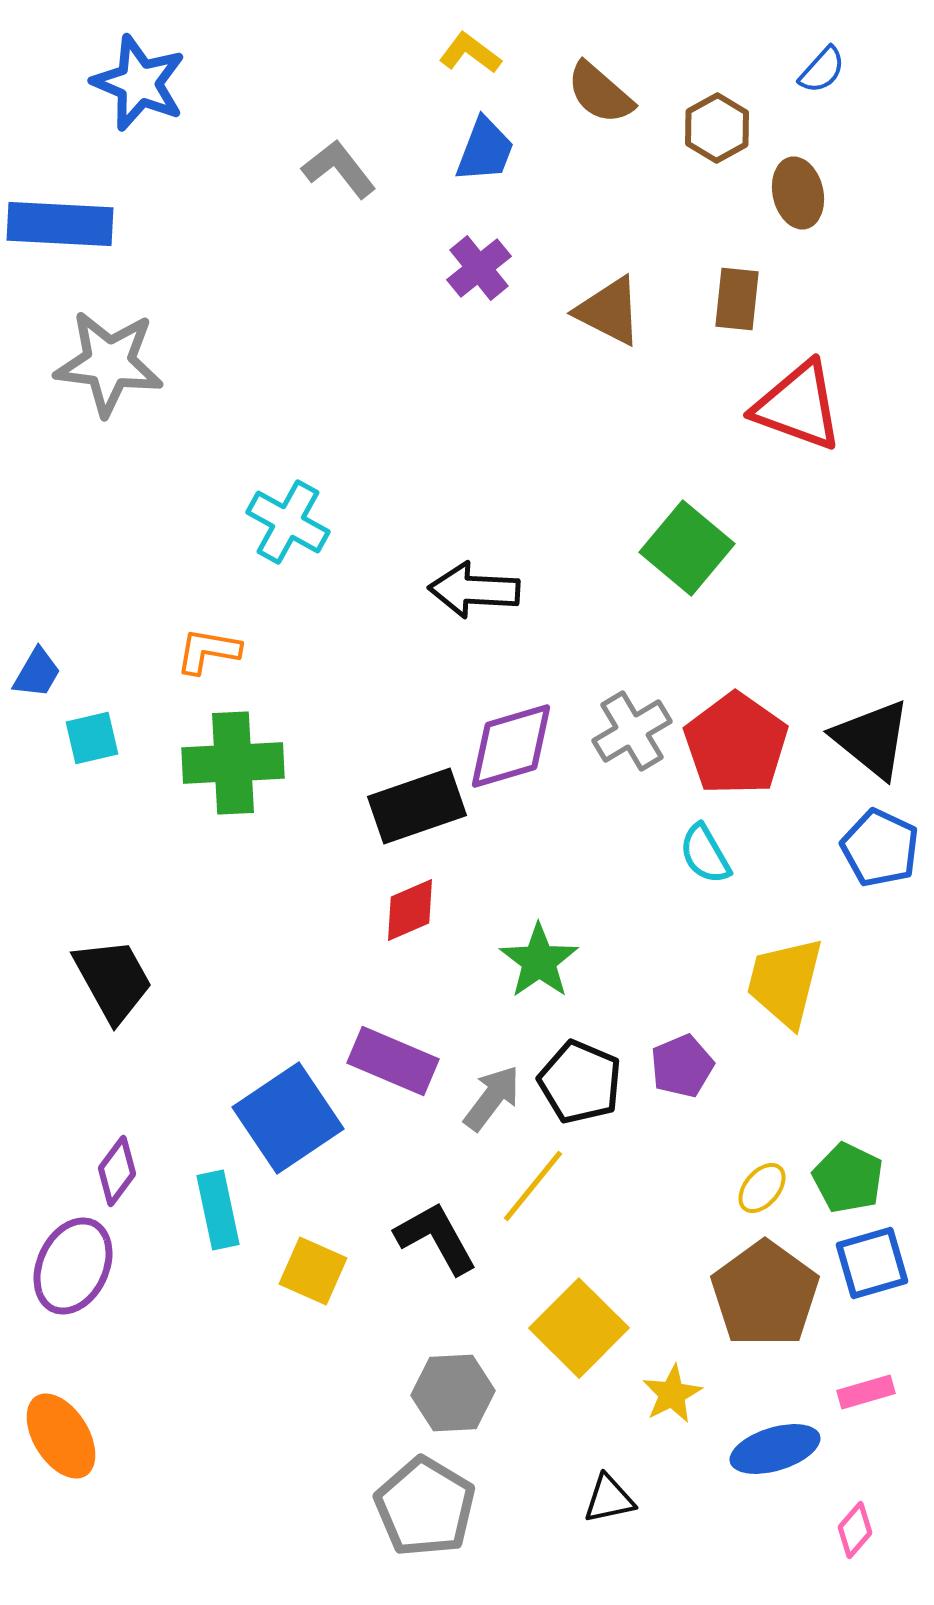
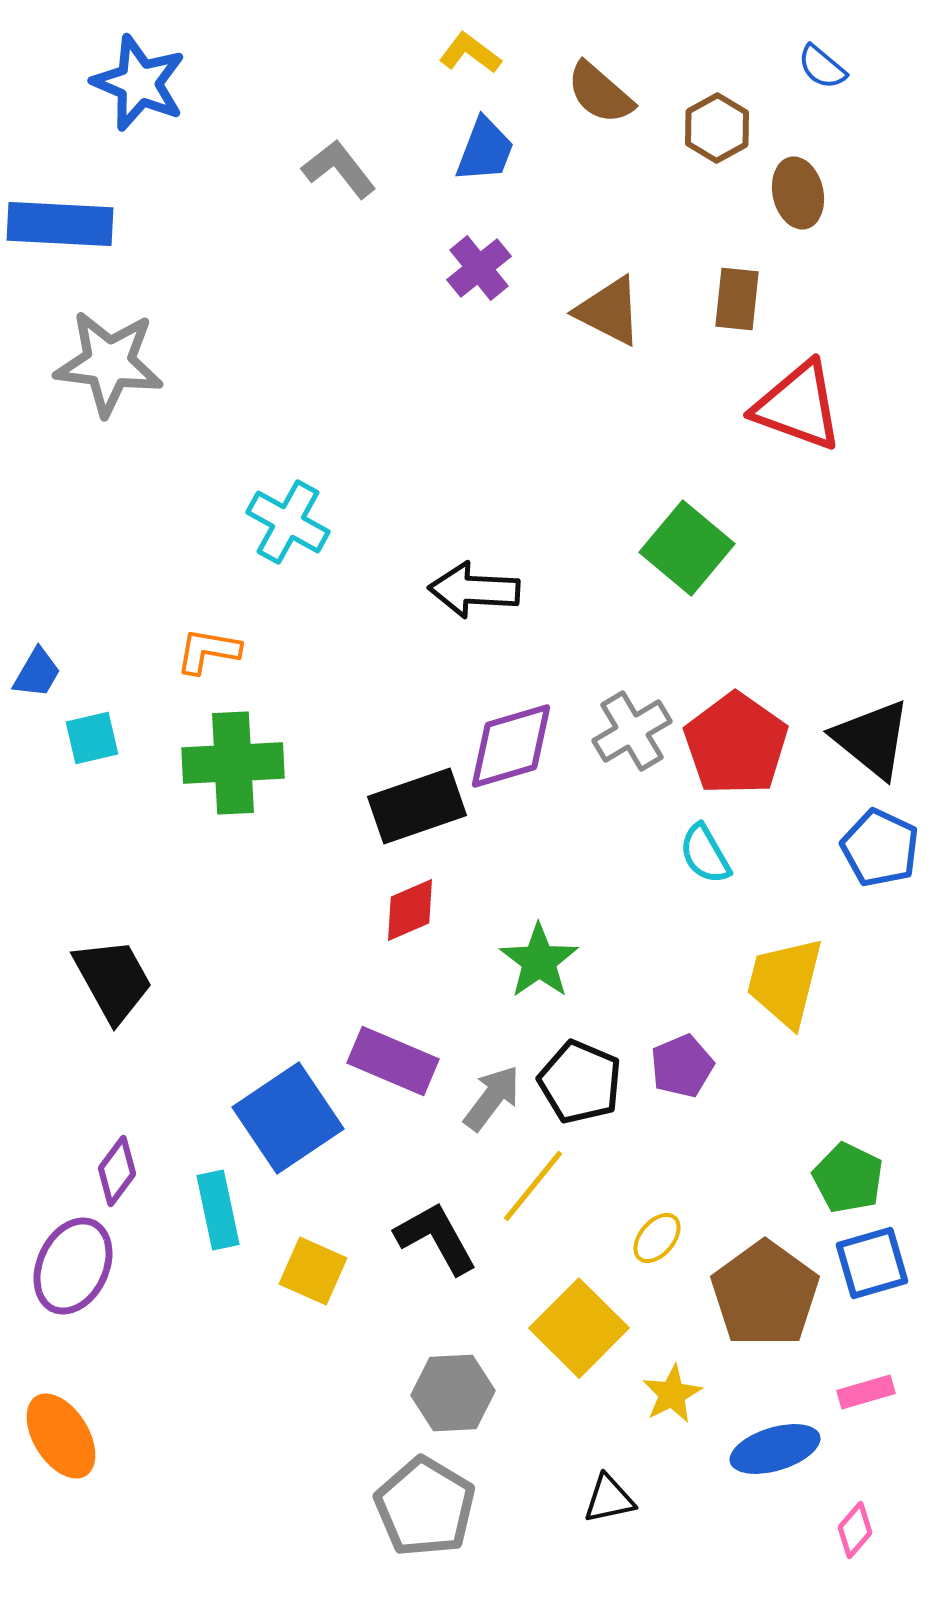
blue semicircle at (822, 70): moved 3 px up; rotated 88 degrees clockwise
yellow ellipse at (762, 1188): moved 105 px left, 50 px down
